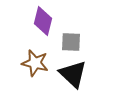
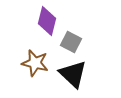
purple diamond: moved 4 px right
gray square: rotated 25 degrees clockwise
